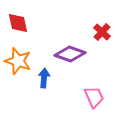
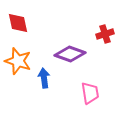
red cross: moved 3 px right, 2 px down; rotated 30 degrees clockwise
blue arrow: rotated 12 degrees counterclockwise
pink trapezoid: moved 4 px left, 4 px up; rotated 15 degrees clockwise
